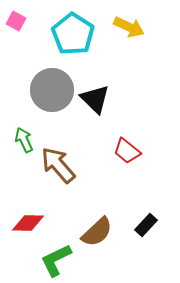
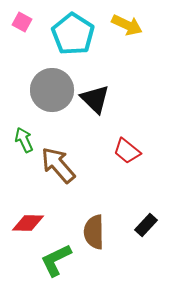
pink square: moved 6 px right, 1 px down
yellow arrow: moved 2 px left, 2 px up
brown semicircle: moved 3 px left; rotated 132 degrees clockwise
